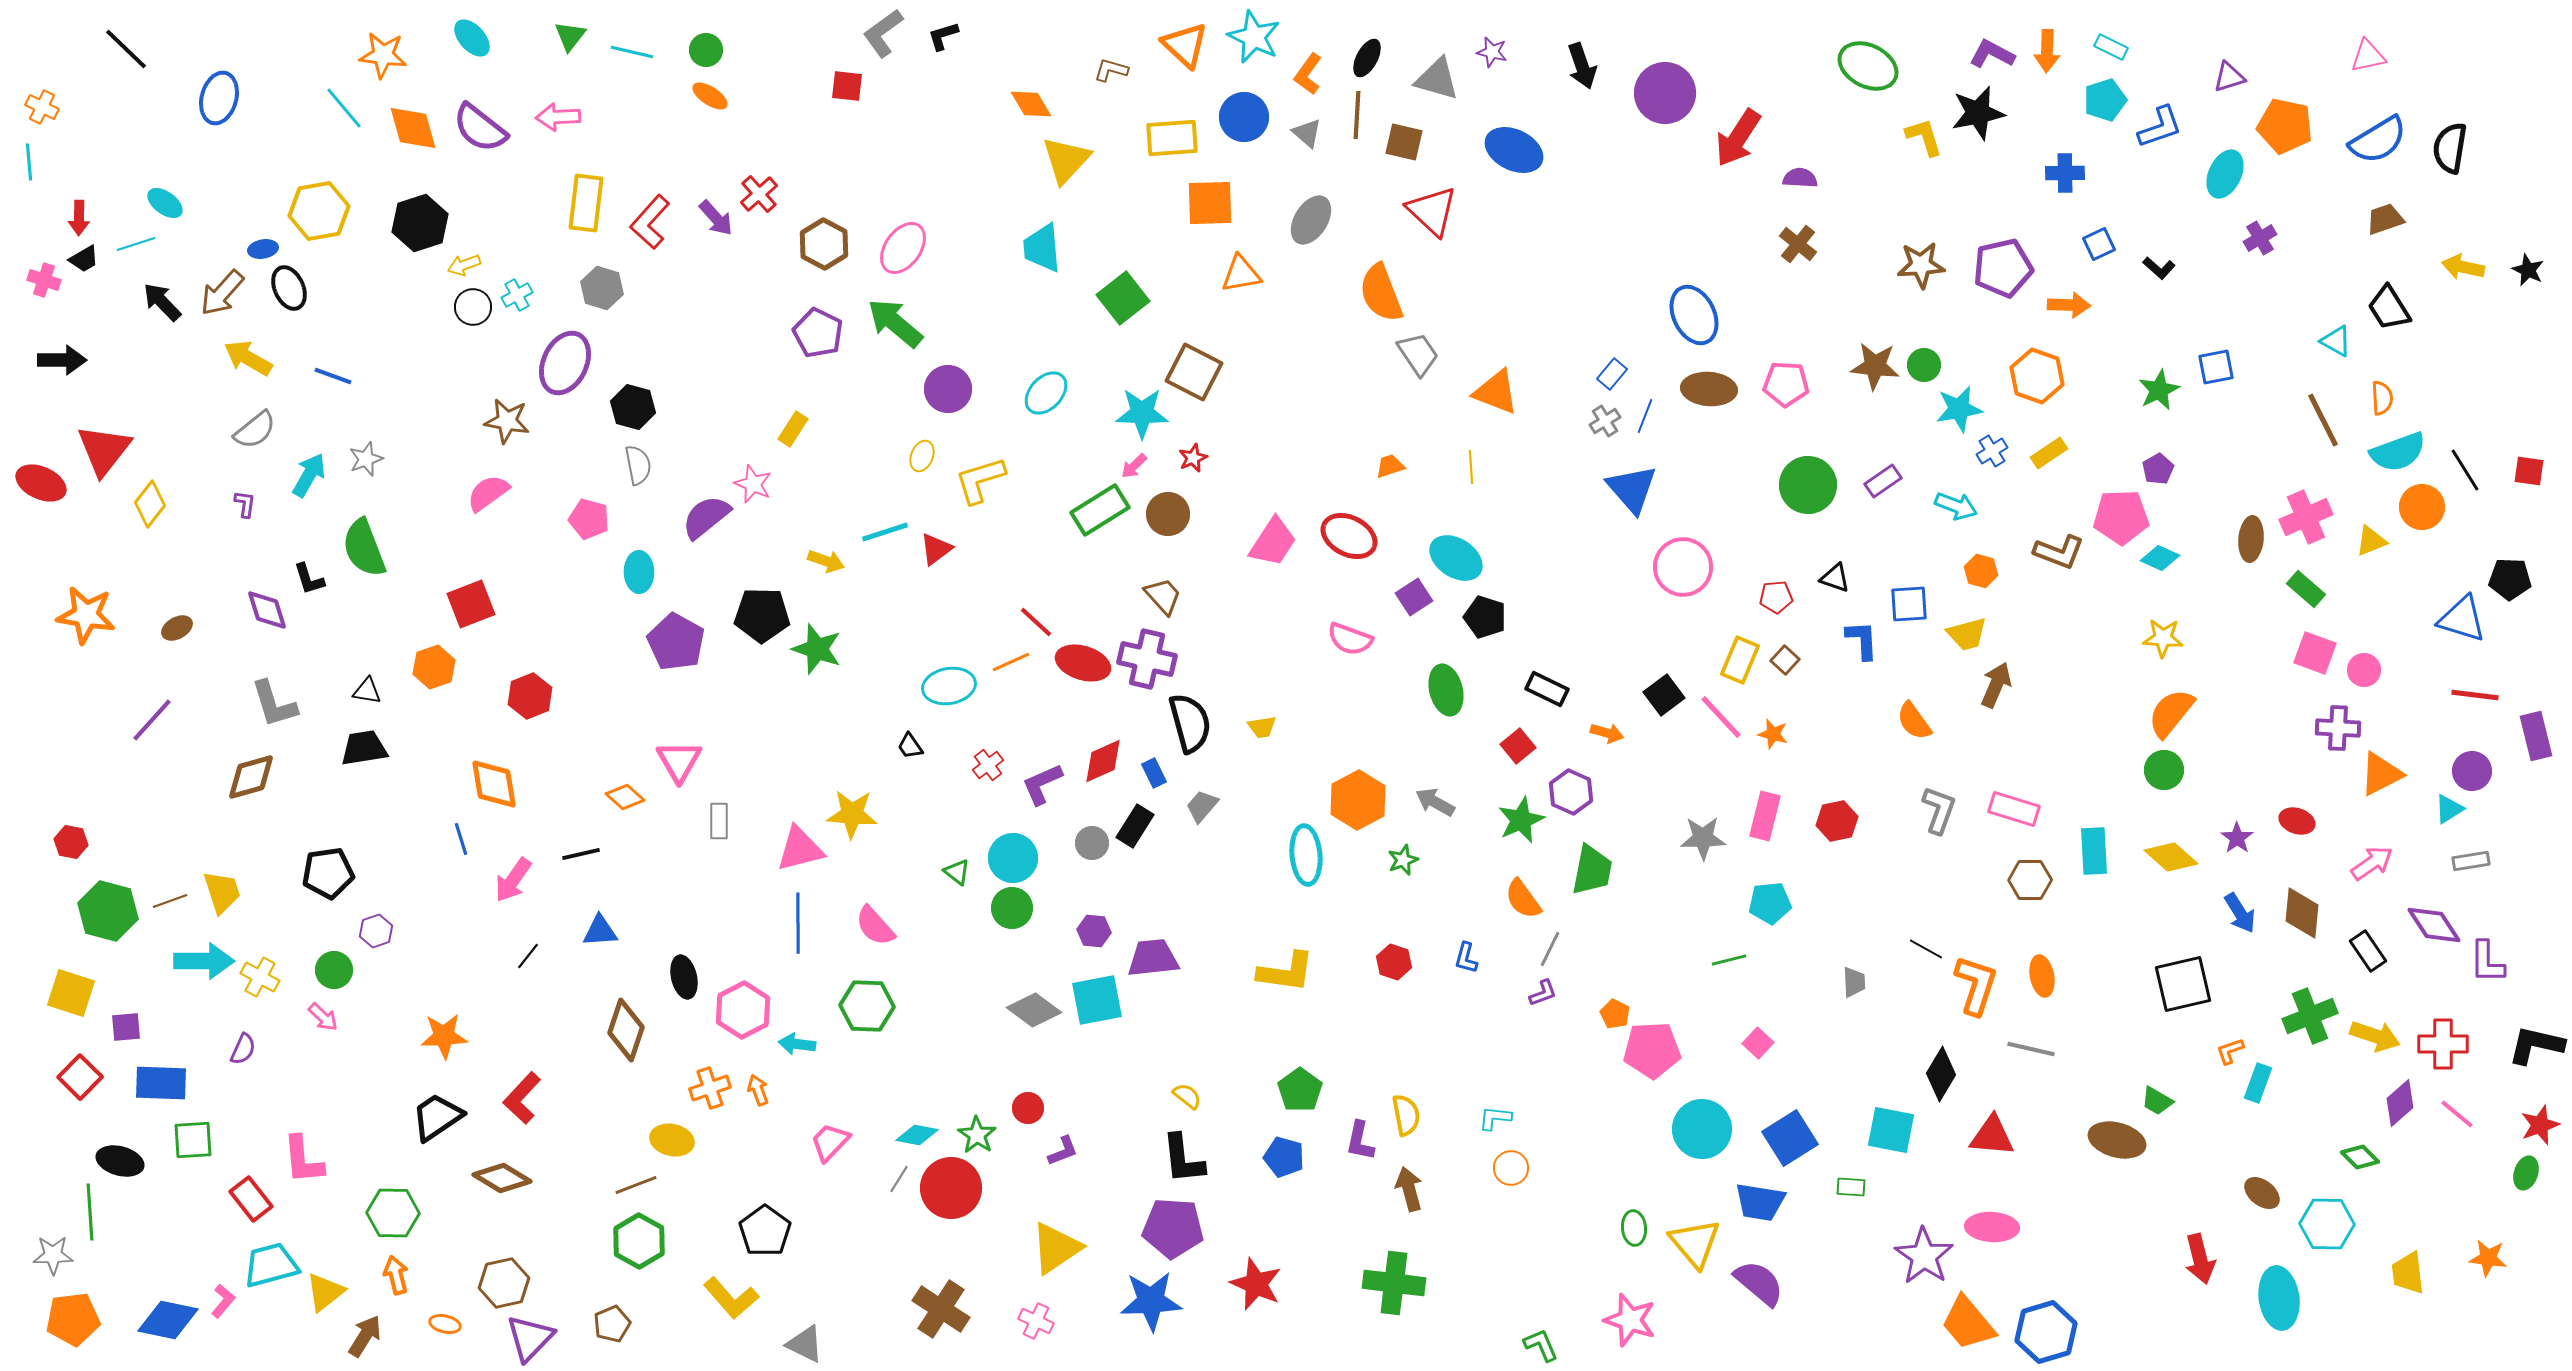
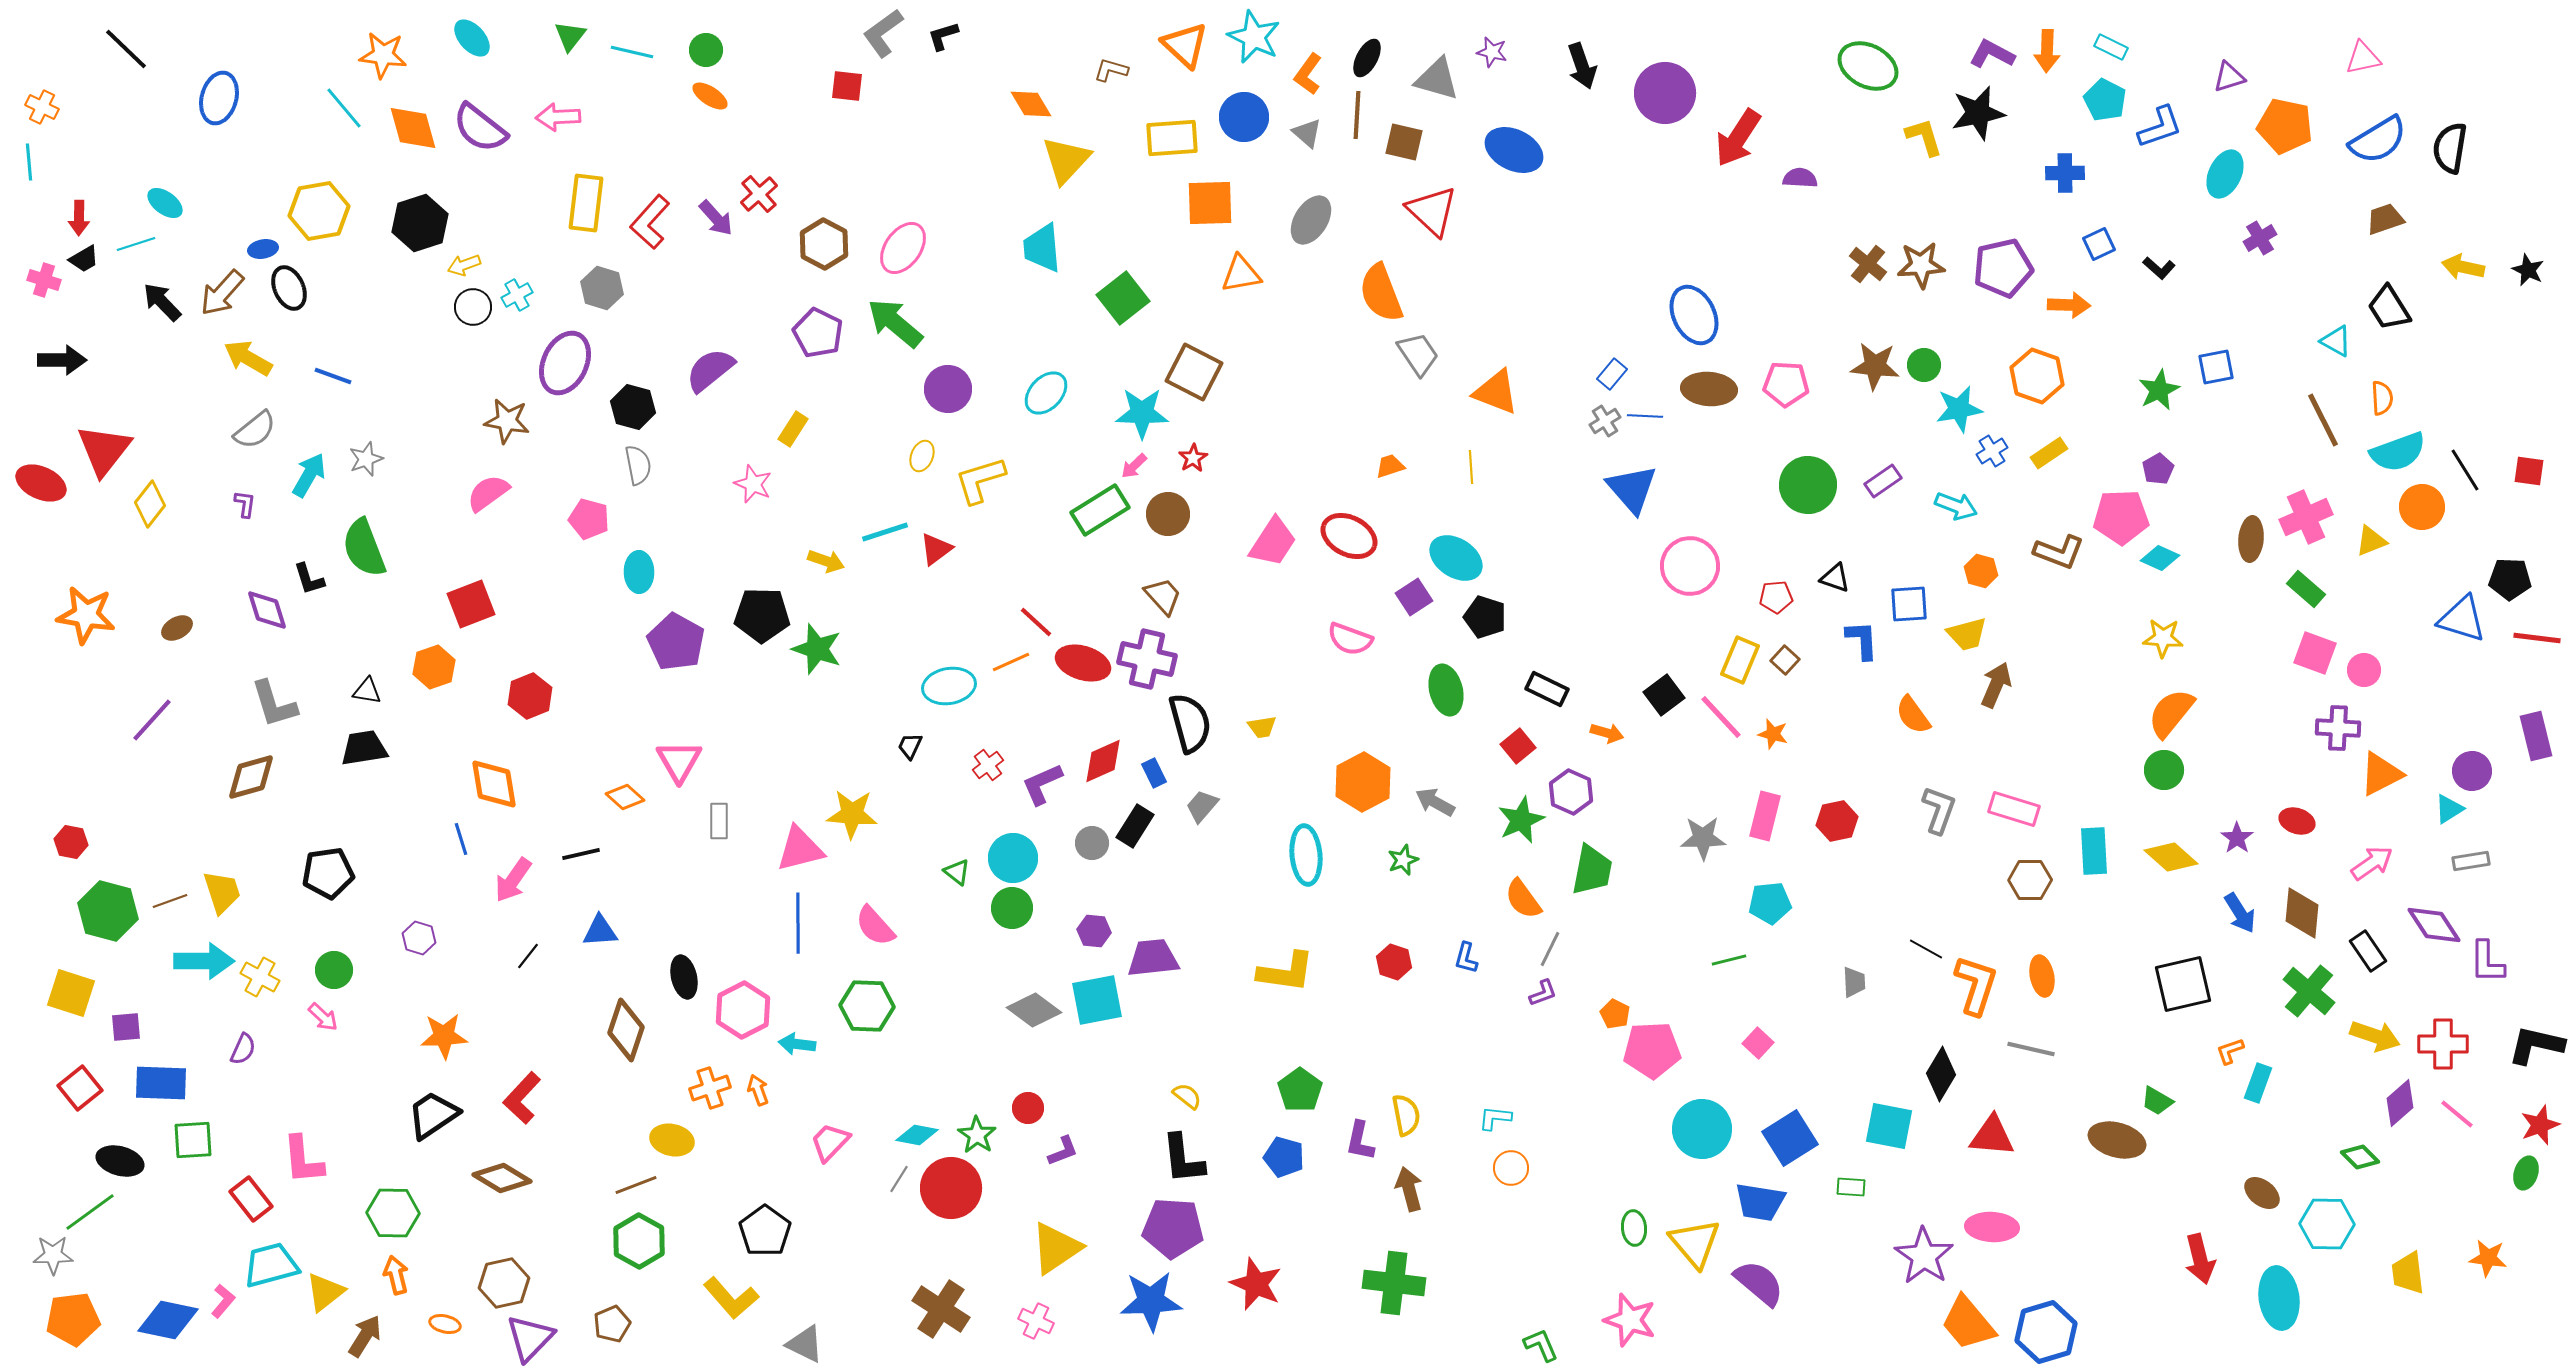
pink triangle at (2368, 56): moved 5 px left, 2 px down
cyan pentagon at (2105, 100): rotated 27 degrees counterclockwise
brown cross at (1798, 244): moved 70 px right, 20 px down
blue line at (1645, 416): rotated 72 degrees clockwise
red star at (1193, 458): rotated 8 degrees counterclockwise
purple semicircle at (706, 517): moved 4 px right, 147 px up
pink circle at (1683, 567): moved 7 px right, 1 px up
red line at (2475, 695): moved 62 px right, 57 px up
orange semicircle at (1914, 721): moved 1 px left, 6 px up
black trapezoid at (910, 746): rotated 60 degrees clockwise
orange hexagon at (1358, 800): moved 5 px right, 18 px up
purple hexagon at (376, 931): moved 43 px right, 7 px down; rotated 24 degrees counterclockwise
green cross at (2310, 1016): moved 1 px left, 25 px up; rotated 28 degrees counterclockwise
red square at (80, 1077): moved 11 px down; rotated 6 degrees clockwise
black trapezoid at (437, 1117): moved 4 px left, 2 px up
cyan square at (1891, 1130): moved 2 px left, 4 px up
green line at (90, 1212): rotated 58 degrees clockwise
